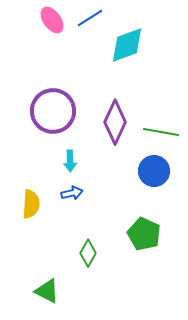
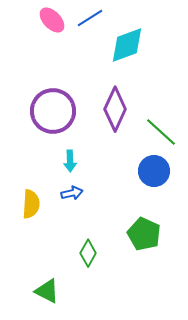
pink ellipse: rotated 8 degrees counterclockwise
purple diamond: moved 13 px up
green line: rotated 32 degrees clockwise
